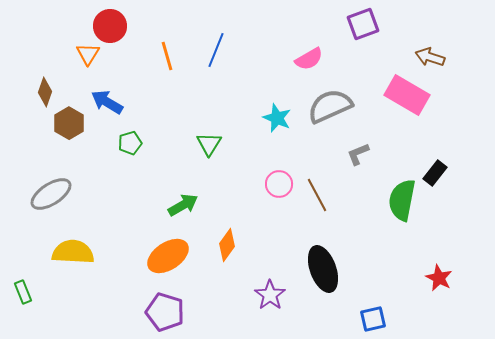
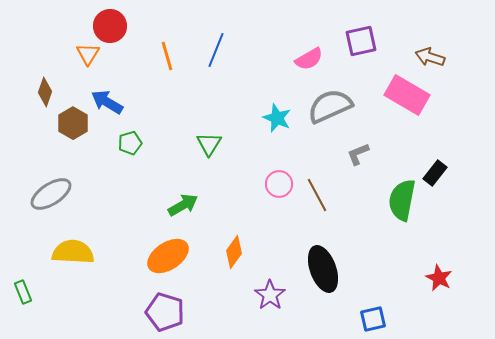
purple square: moved 2 px left, 17 px down; rotated 8 degrees clockwise
brown hexagon: moved 4 px right
orange diamond: moved 7 px right, 7 px down
